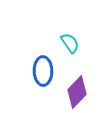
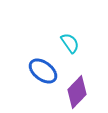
blue ellipse: rotated 52 degrees counterclockwise
